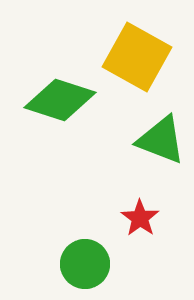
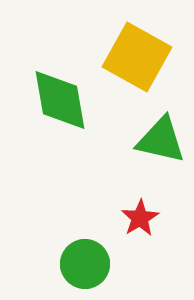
green diamond: rotated 62 degrees clockwise
green triangle: rotated 8 degrees counterclockwise
red star: rotated 6 degrees clockwise
